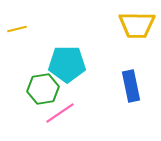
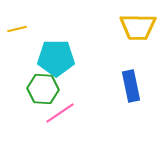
yellow trapezoid: moved 1 px right, 2 px down
cyan pentagon: moved 11 px left, 6 px up
green hexagon: rotated 12 degrees clockwise
